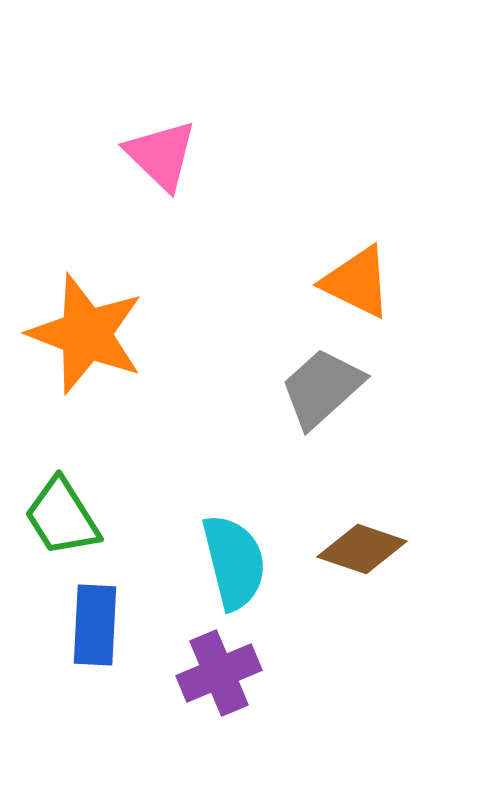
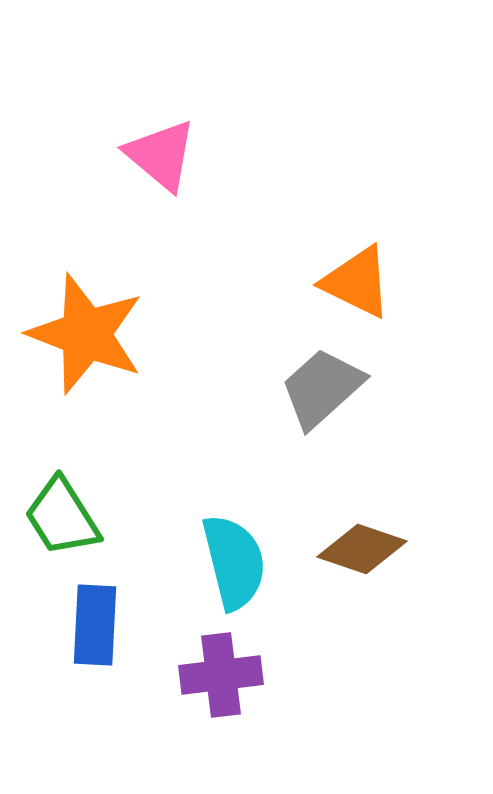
pink triangle: rotated 4 degrees counterclockwise
purple cross: moved 2 px right, 2 px down; rotated 16 degrees clockwise
